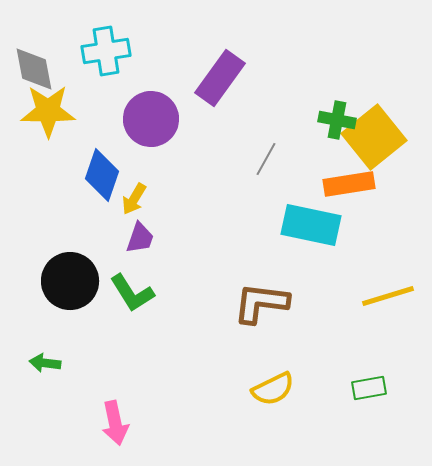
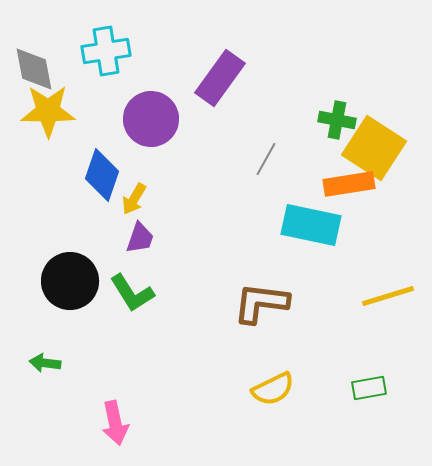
yellow square: moved 11 px down; rotated 18 degrees counterclockwise
